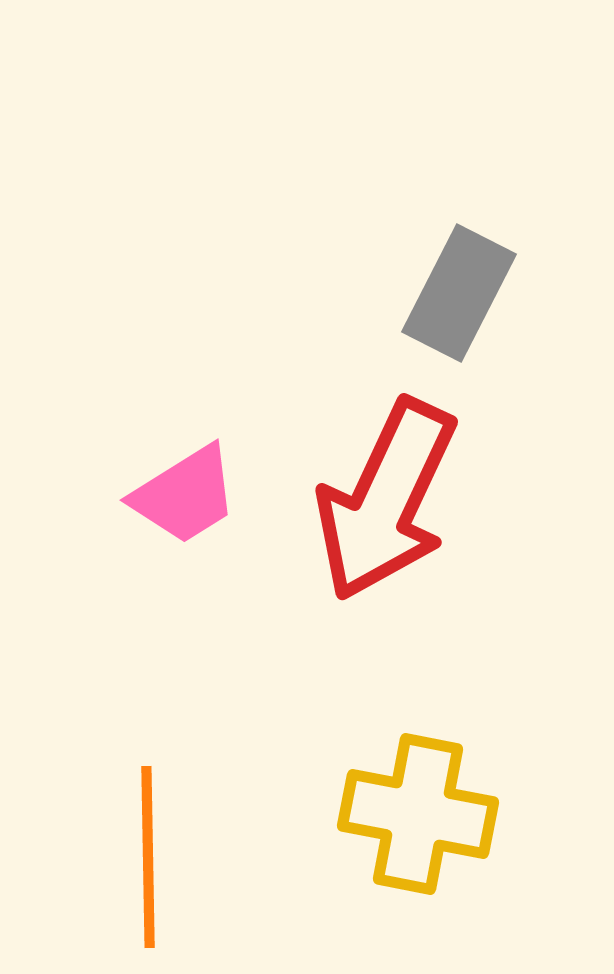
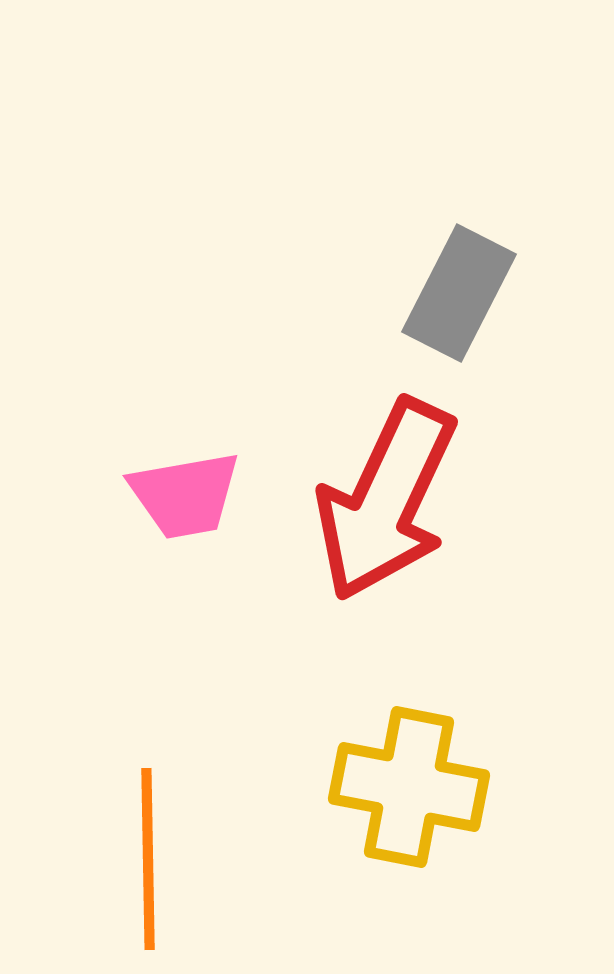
pink trapezoid: rotated 22 degrees clockwise
yellow cross: moved 9 px left, 27 px up
orange line: moved 2 px down
